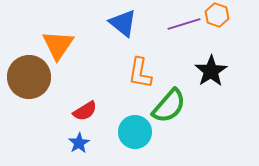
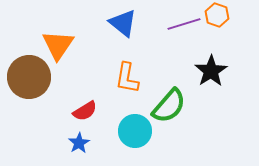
orange L-shape: moved 13 px left, 5 px down
cyan circle: moved 1 px up
